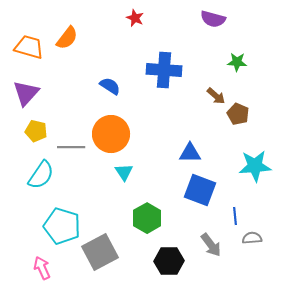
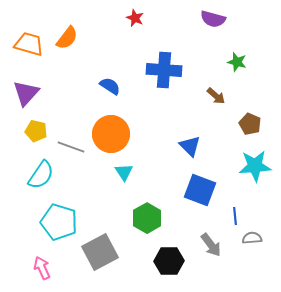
orange trapezoid: moved 3 px up
green star: rotated 12 degrees clockwise
brown pentagon: moved 12 px right, 10 px down
gray line: rotated 20 degrees clockwise
blue triangle: moved 7 px up; rotated 45 degrees clockwise
cyan pentagon: moved 3 px left, 4 px up
